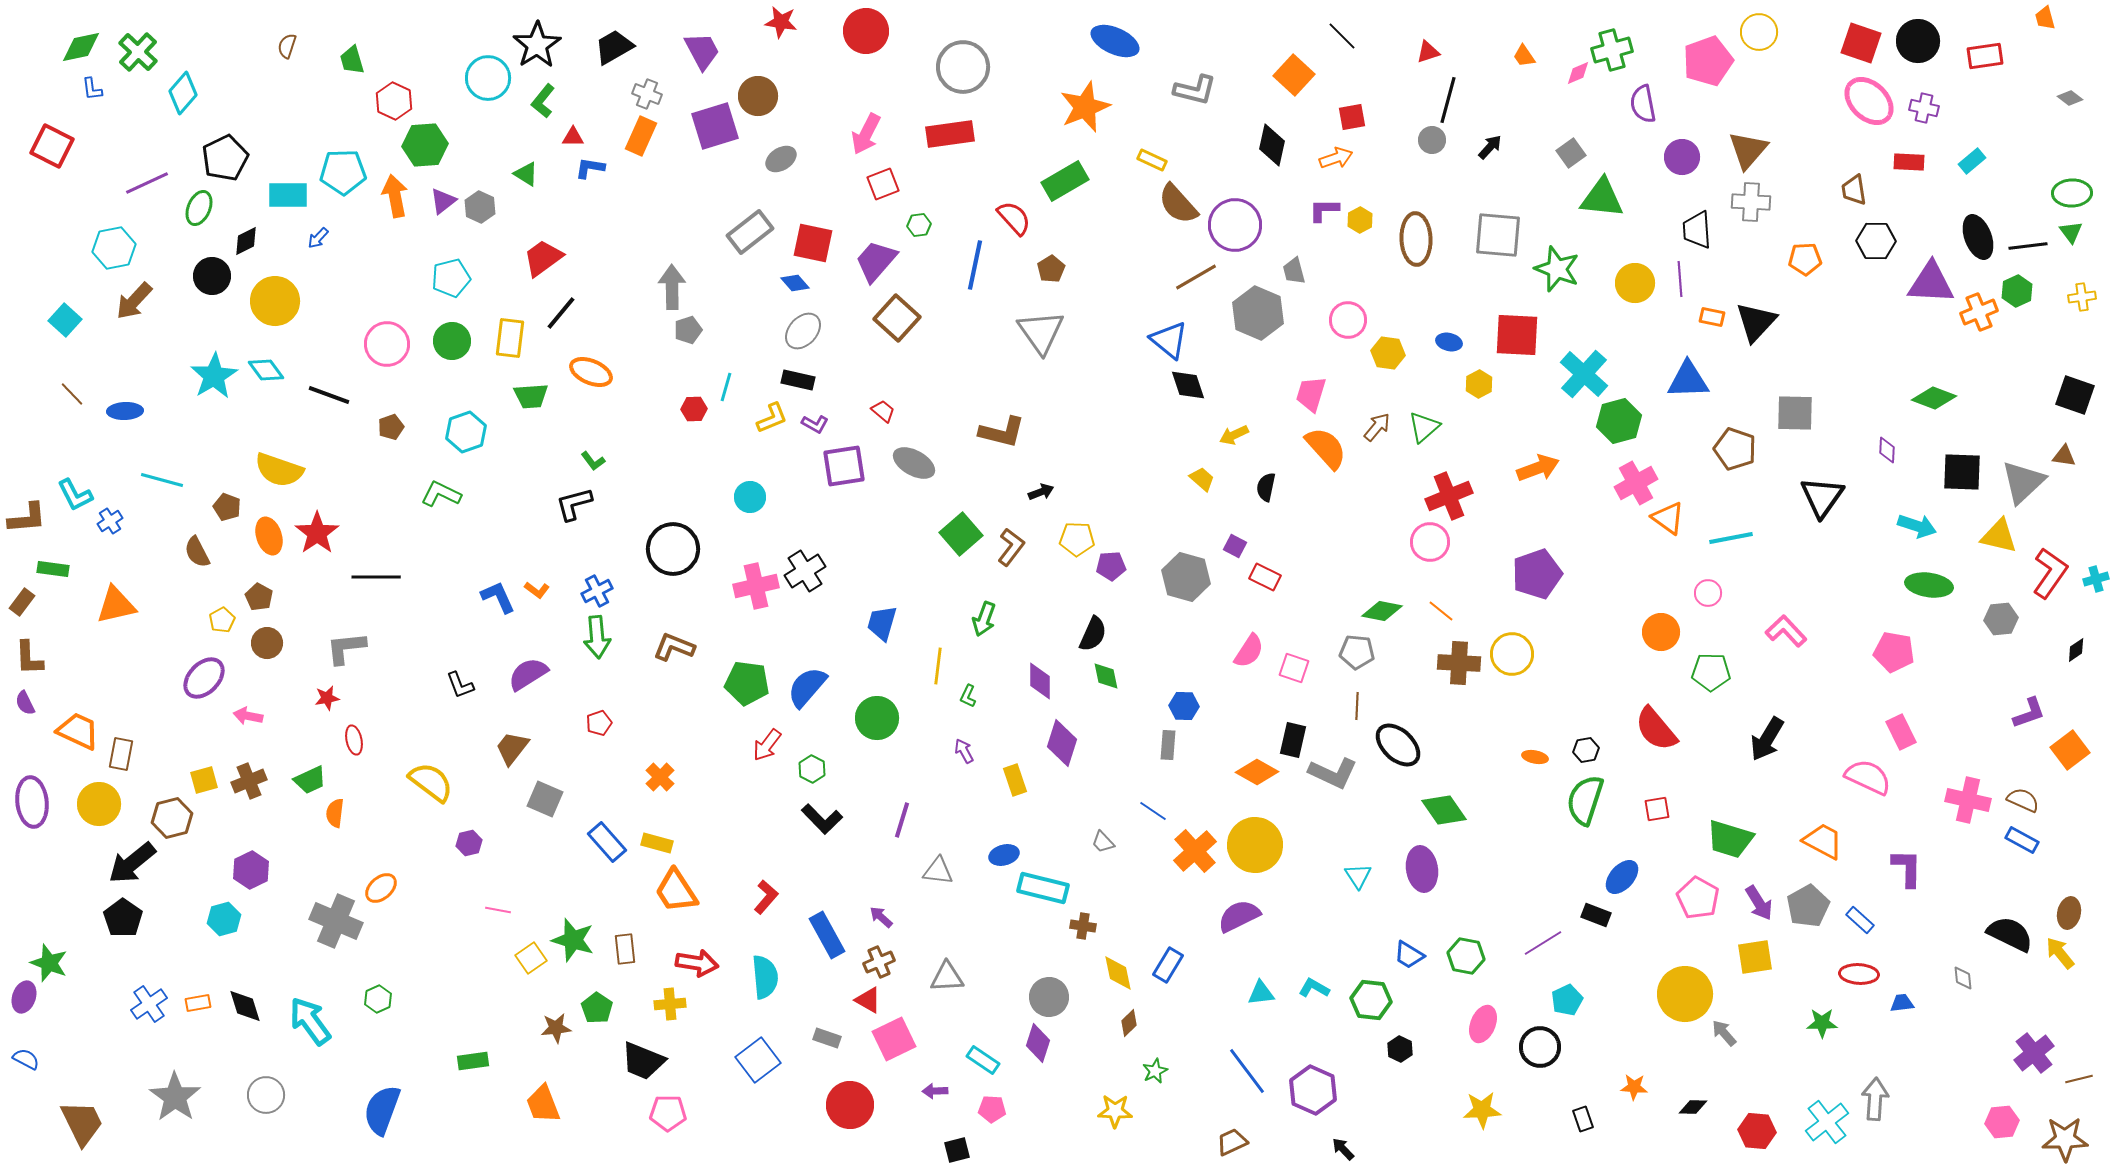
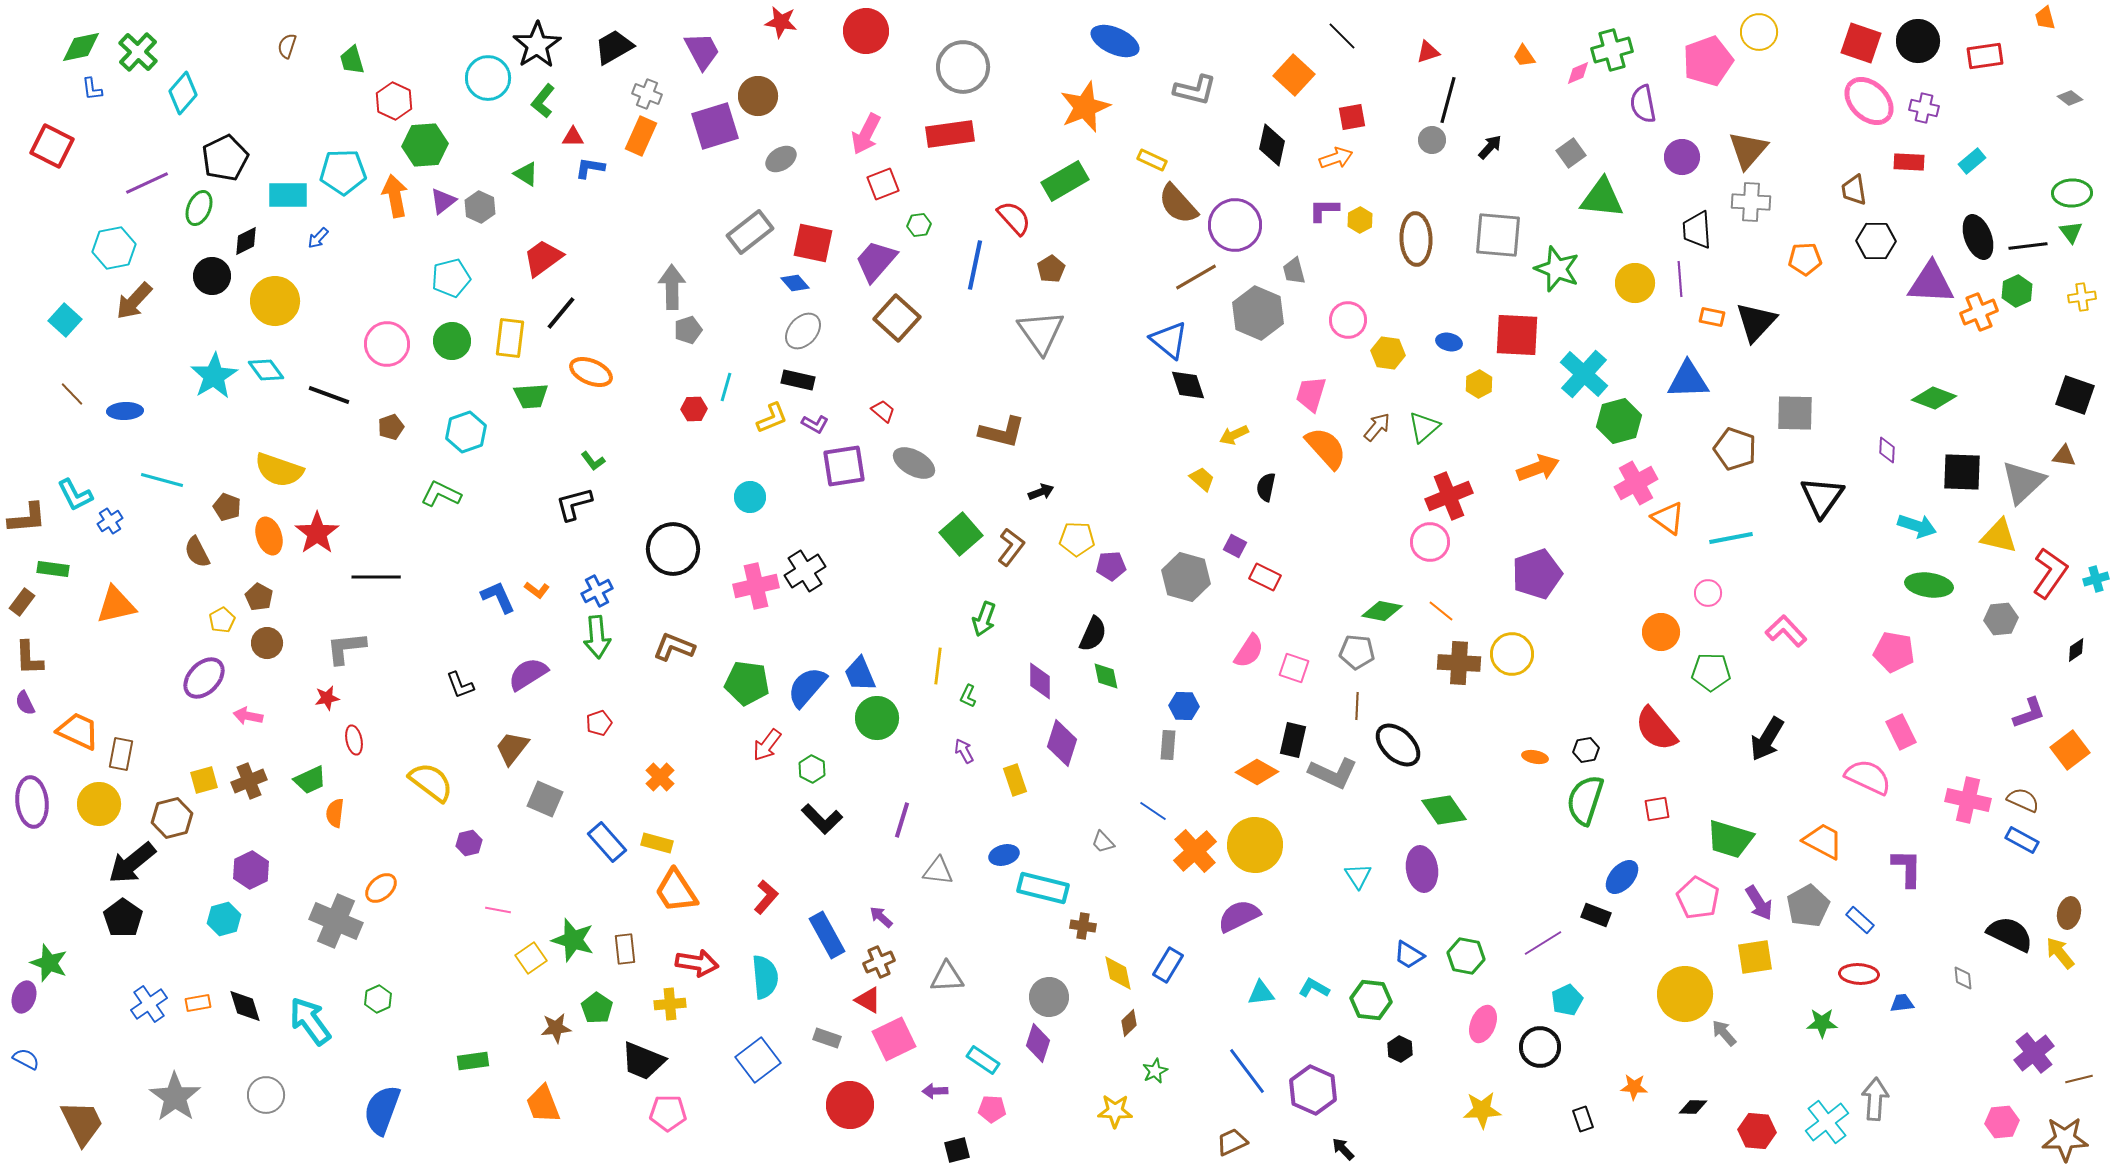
blue trapezoid at (882, 623): moved 22 px left, 51 px down; rotated 39 degrees counterclockwise
